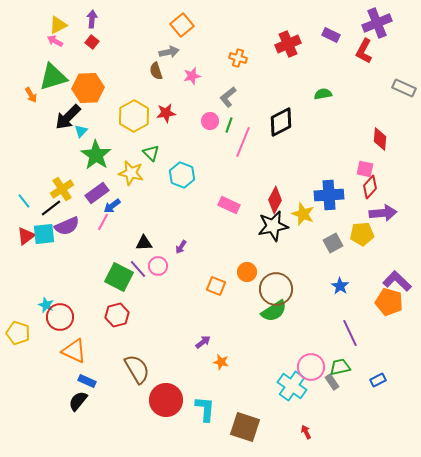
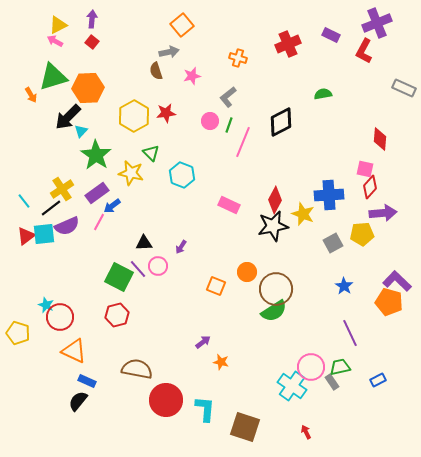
pink line at (103, 222): moved 4 px left
blue star at (340, 286): moved 4 px right
brown semicircle at (137, 369): rotated 48 degrees counterclockwise
